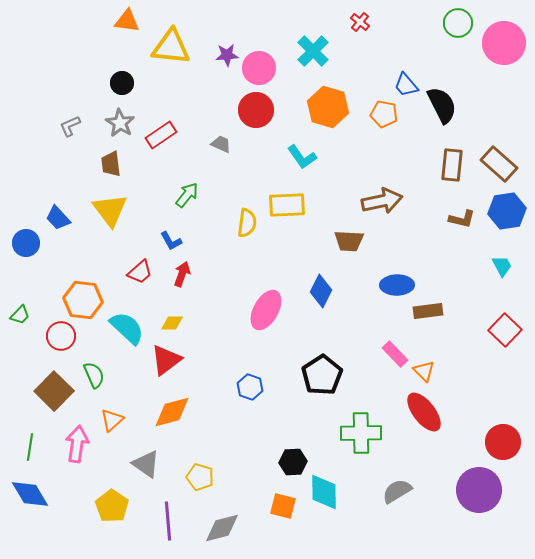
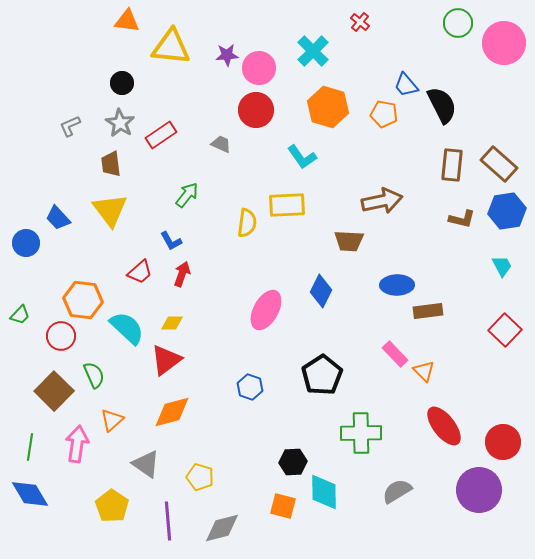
red ellipse at (424, 412): moved 20 px right, 14 px down
